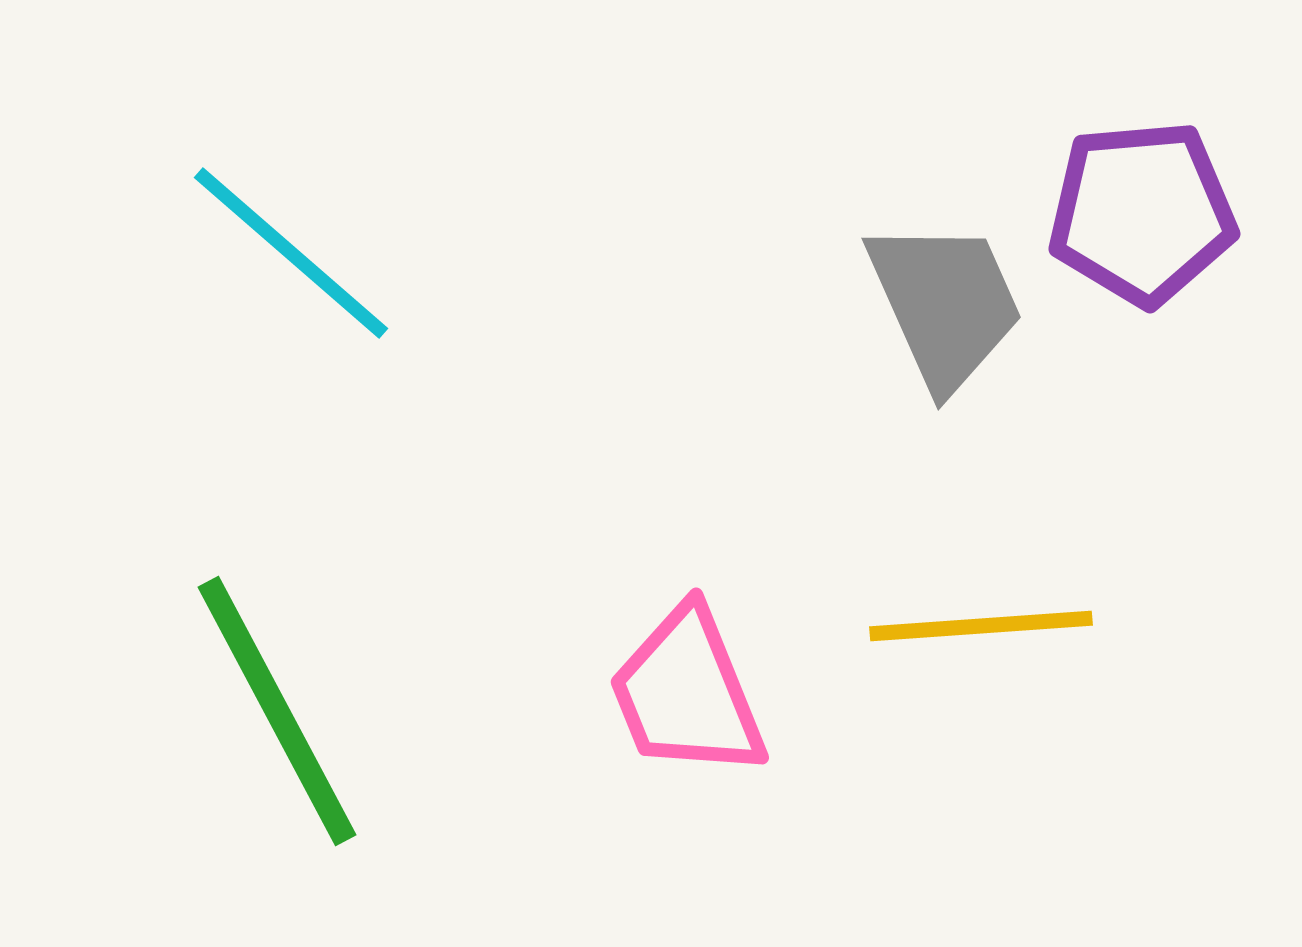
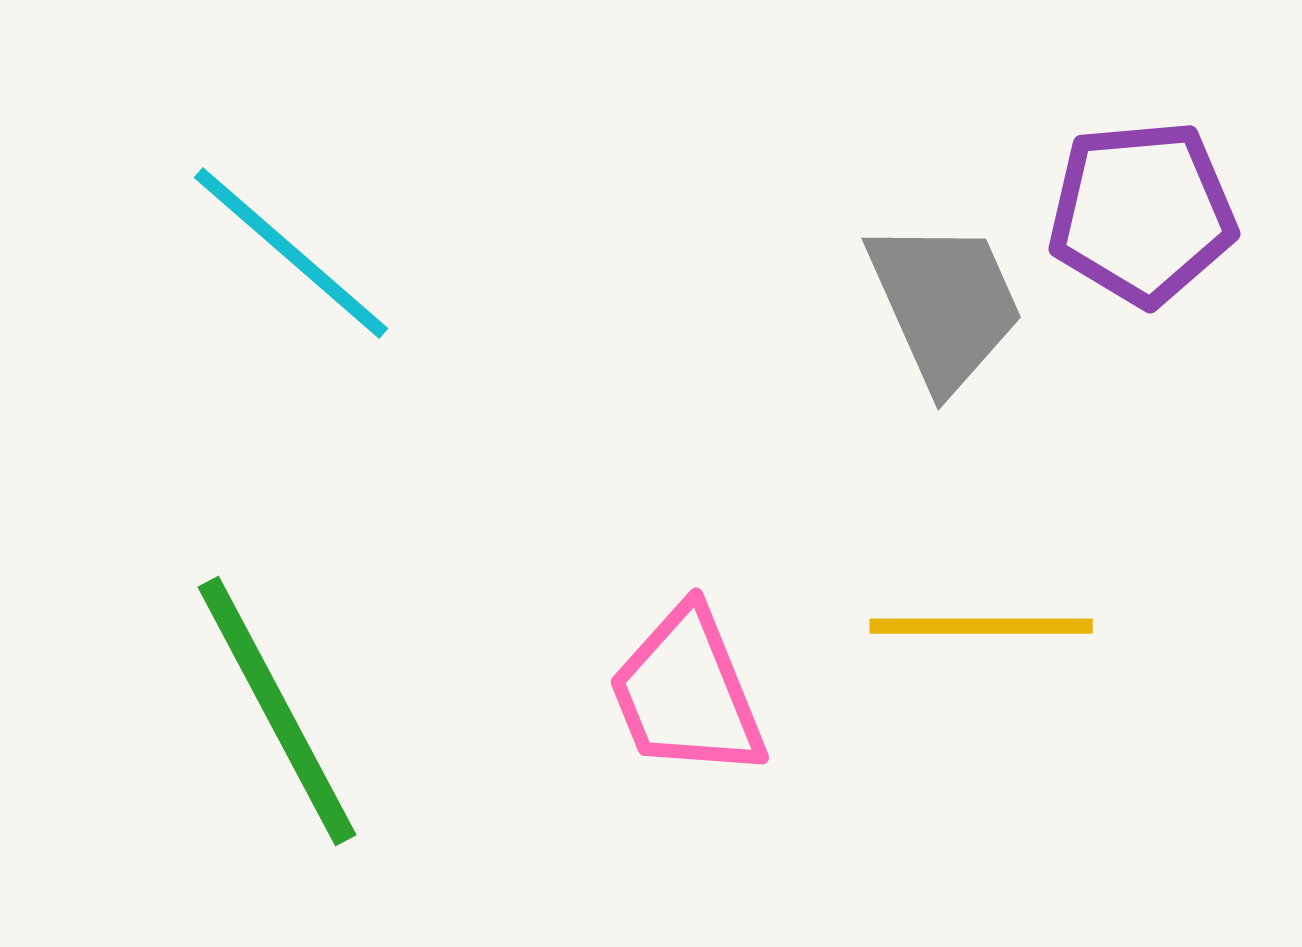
yellow line: rotated 4 degrees clockwise
